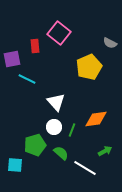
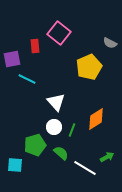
orange diamond: rotated 25 degrees counterclockwise
green arrow: moved 2 px right, 6 px down
